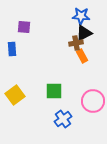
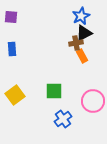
blue star: rotated 30 degrees counterclockwise
purple square: moved 13 px left, 10 px up
